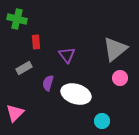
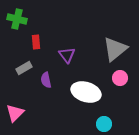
purple semicircle: moved 2 px left, 3 px up; rotated 28 degrees counterclockwise
white ellipse: moved 10 px right, 2 px up
cyan circle: moved 2 px right, 3 px down
